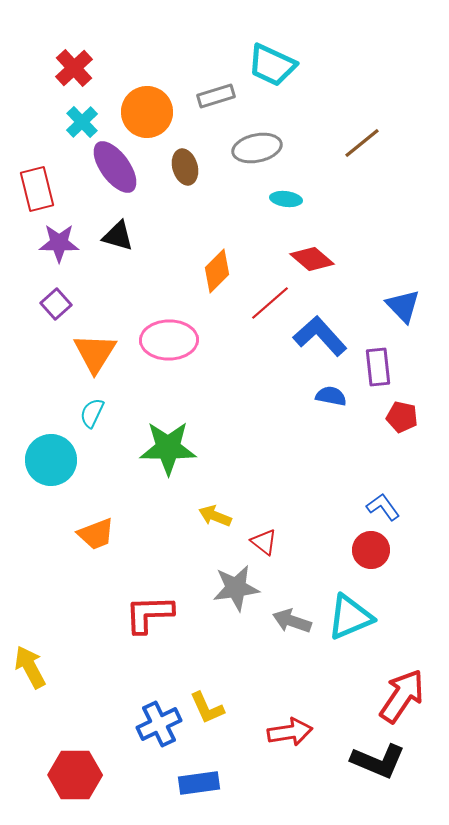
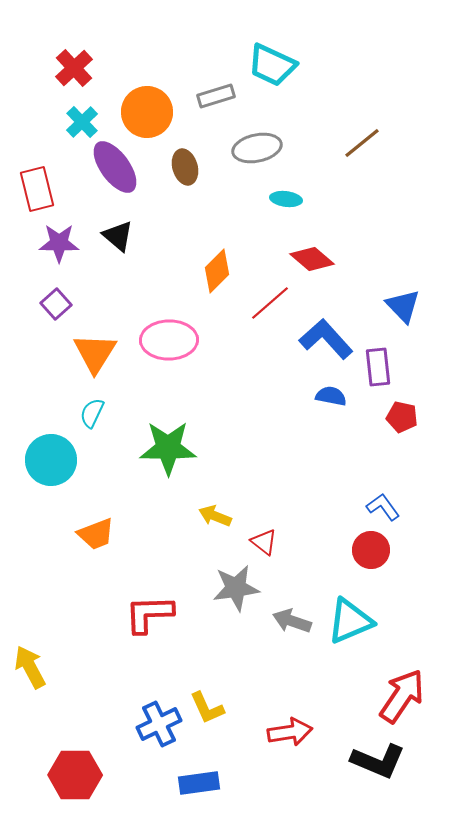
black triangle at (118, 236): rotated 24 degrees clockwise
blue L-shape at (320, 336): moved 6 px right, 3 px down
cyan triangle at (350, 617): moved 4 px down
